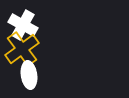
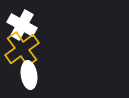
white cross: moved 1 px left
